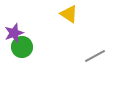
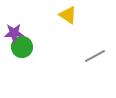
yellow triangle: moved 1 px left, 1 px down
purple star: rotated 18 degrees clockwise
